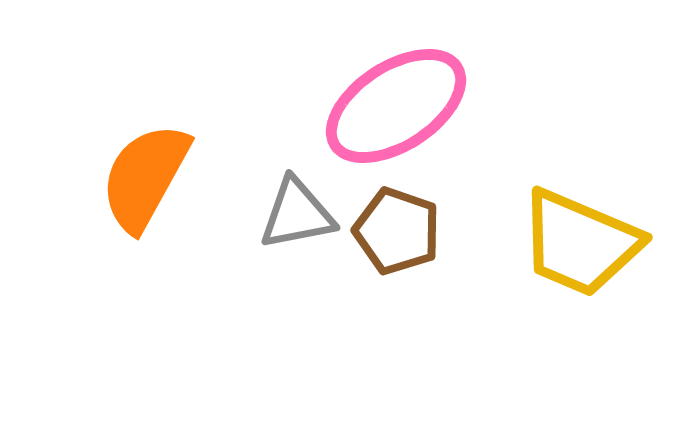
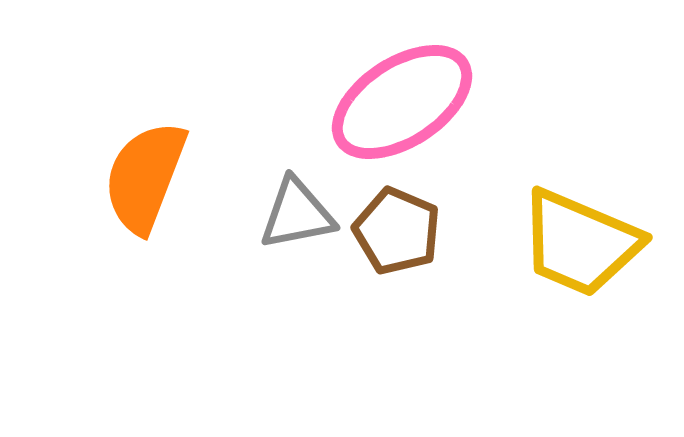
pink ellipse: moved 6 px right, 4 px up
orange semicircle: rotated 8 degrees counterclockwise
brown pentagon: rotated 4 degrees clockwise
